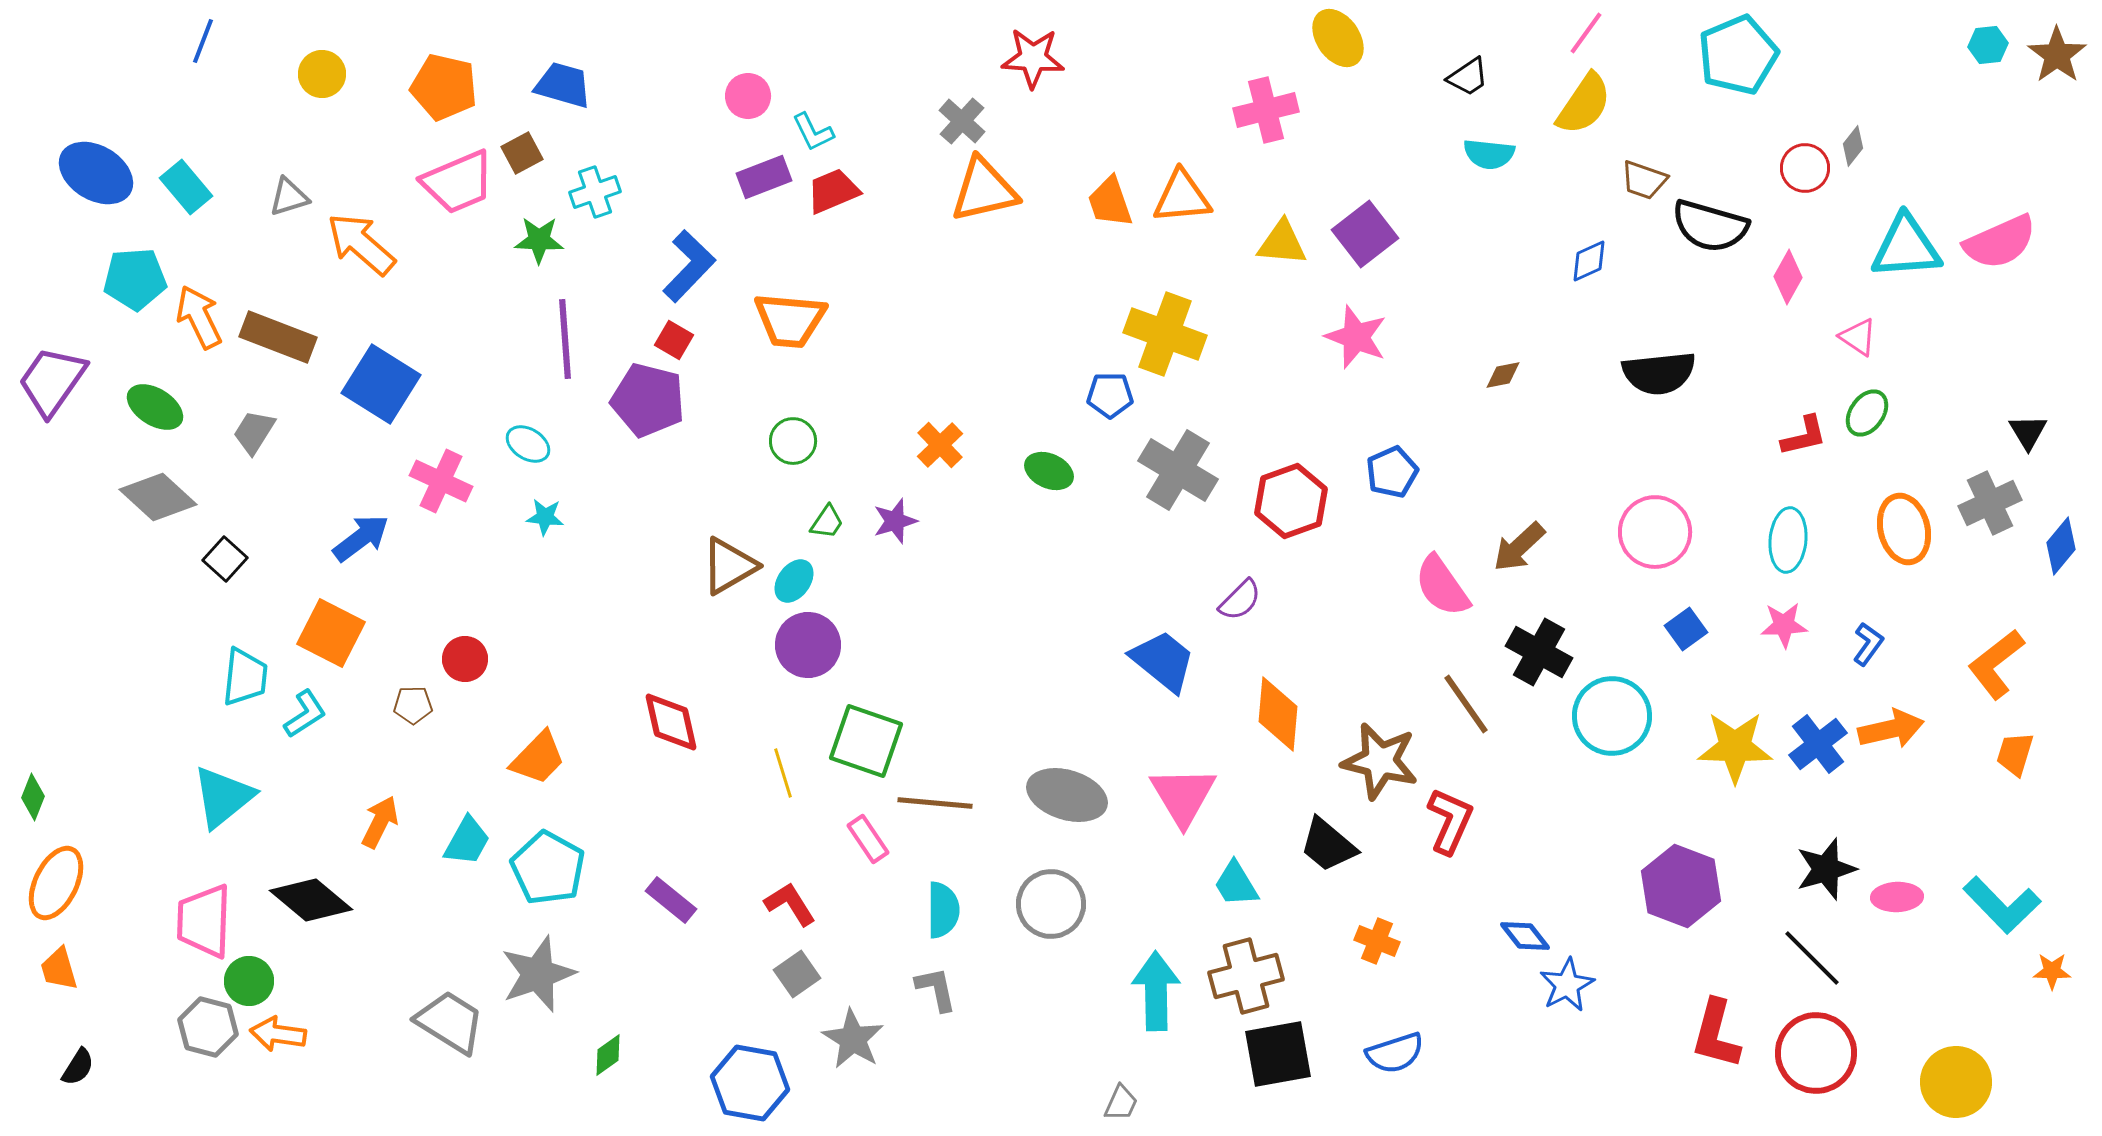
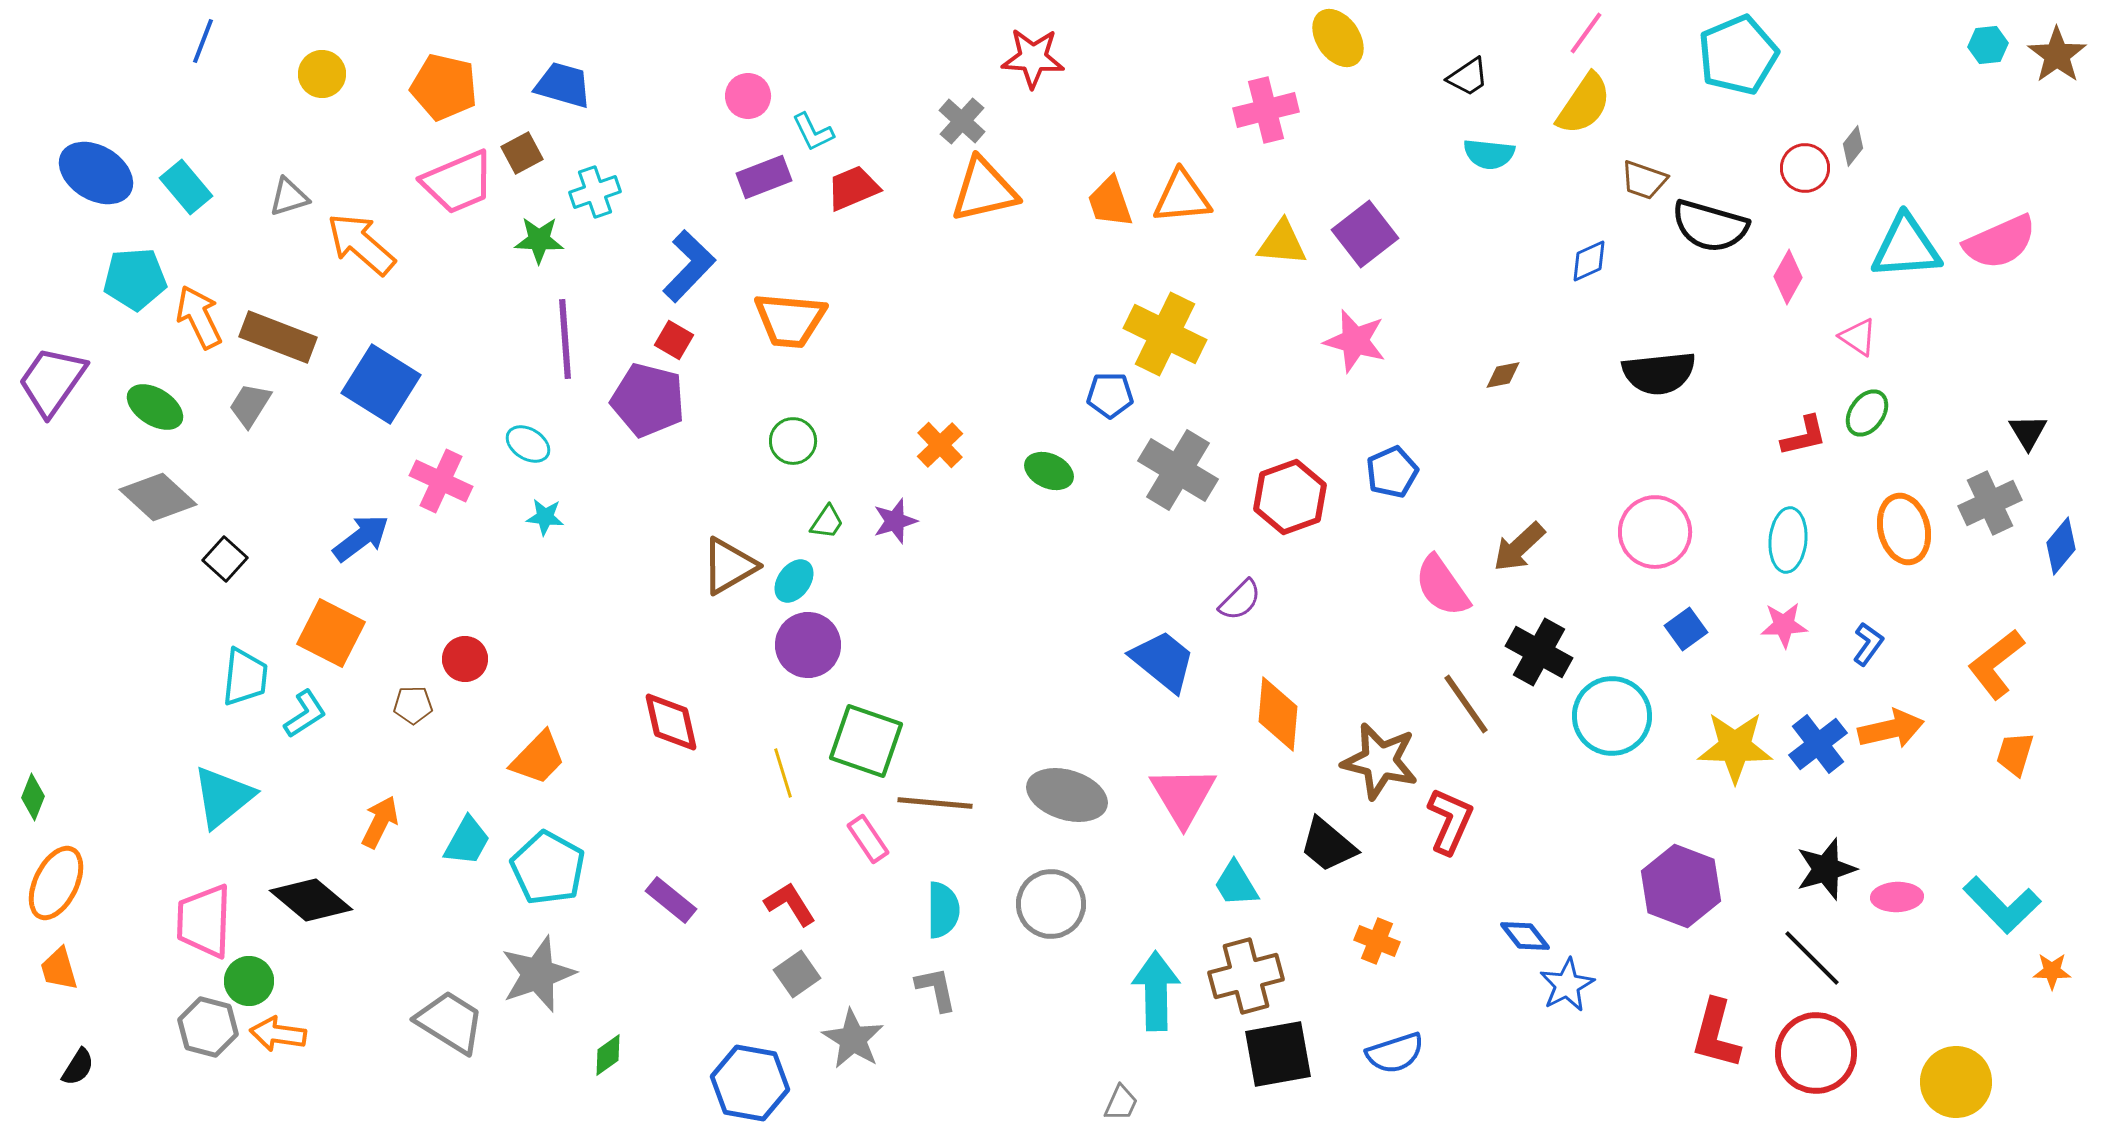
red trapezoid at (833, 191): moved 20 px right, 3 px up
yellow cross at (1165, 334): rotated 6 degrees clockwise
pink star at (1356, 337): moved 1 px left, 4 px down; rotated 6 degrees counterclockwise
gray trapezoid at (254, 432): moved 4 px left, 27 px up
red hexagon at (1291, 501): moved 1 px left, 4 px up
